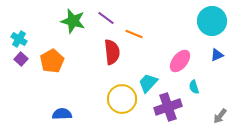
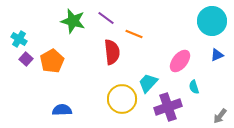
purple square: moved 5 px right
blue semicircle: moved 4 px up
